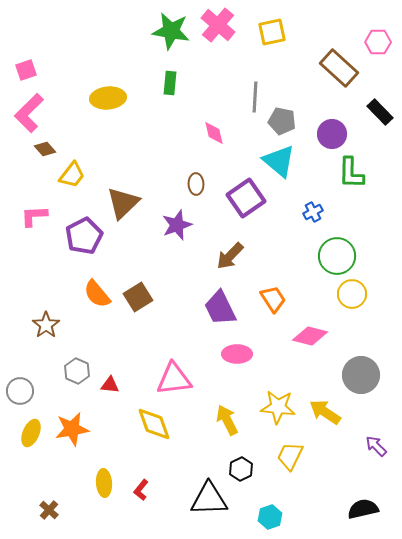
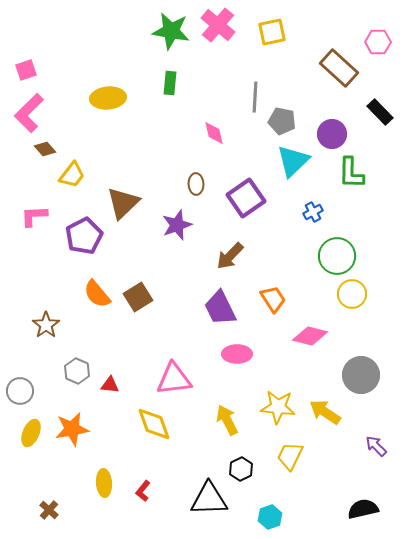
cyan triangle at (279, 161): moved 14 px right; rotated 36 degrees clockwise
red L-shape at (141, 490): moved 2 px right, 1 px down
